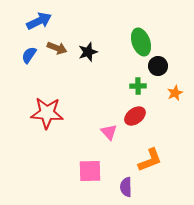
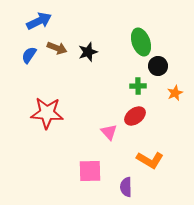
orange L-shape: rotated 52 degrees clockwise
